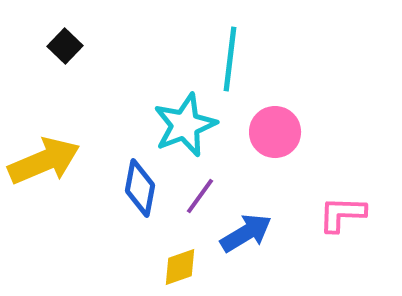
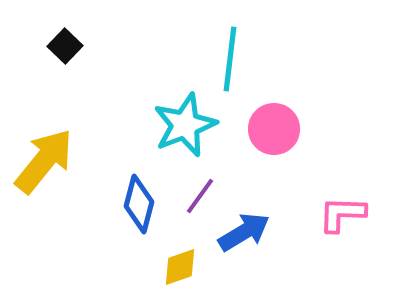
pink circle: moved 1 px left, 3 px up
yellow arrow: rotated 28 degrees counterclockwise
blue diamond: moved 1 px left, 16 px down; rotated 4 degrees clockwise
blue arrow: moved 2 px left, 1 px up
